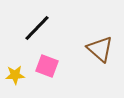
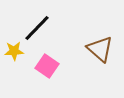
pink square: rotated 15 degrees clockwise
yellow star: moved 1 px left, 24 px up
